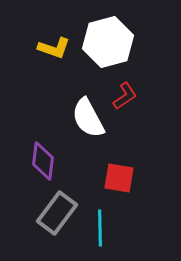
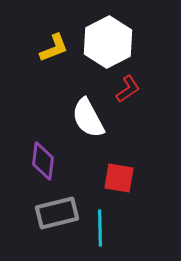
white hexagon: rotated 12 degrees counterclockwise
yellow L-shape: rotated 40 degrees counterclockwise
red L-shape: moved 3 px right, 7 px up
gray rectangle: rotated 39 degrees clockwise
